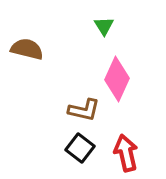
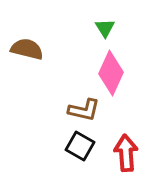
green triangle: moved 1 px right, 2 px down
pink diamond: moved 6 px left, 6 px up
black square: moved 2 px up; rotated 8 degrees counterclockwise
red arrow: rotated 9 degrees clockwise
